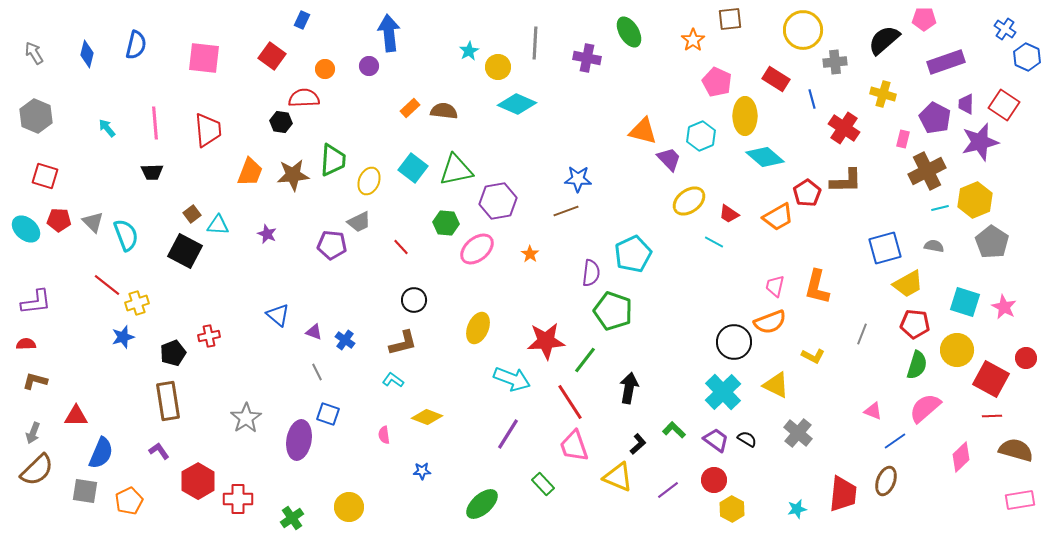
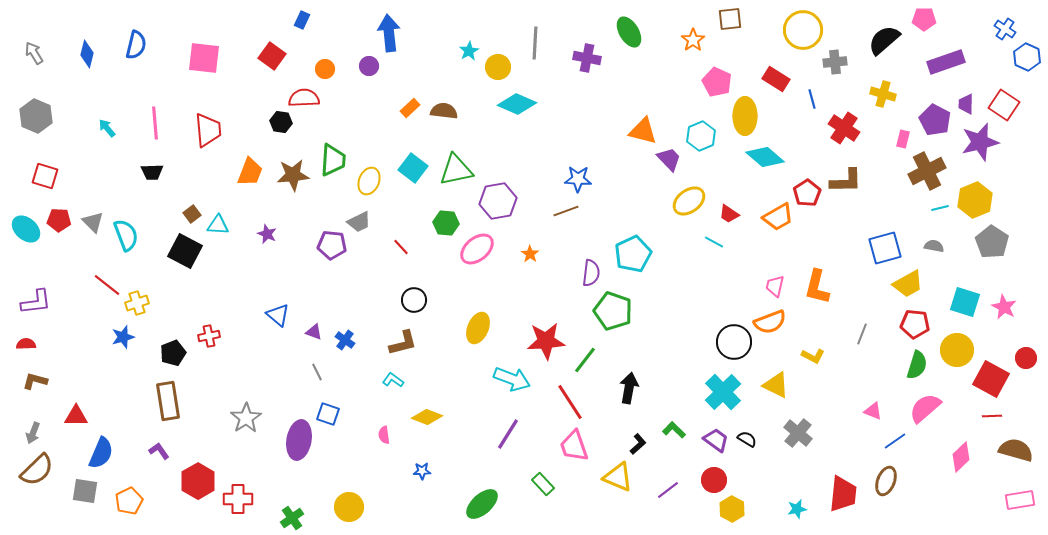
purple pentagon at (935, 118): moved 2 px down
